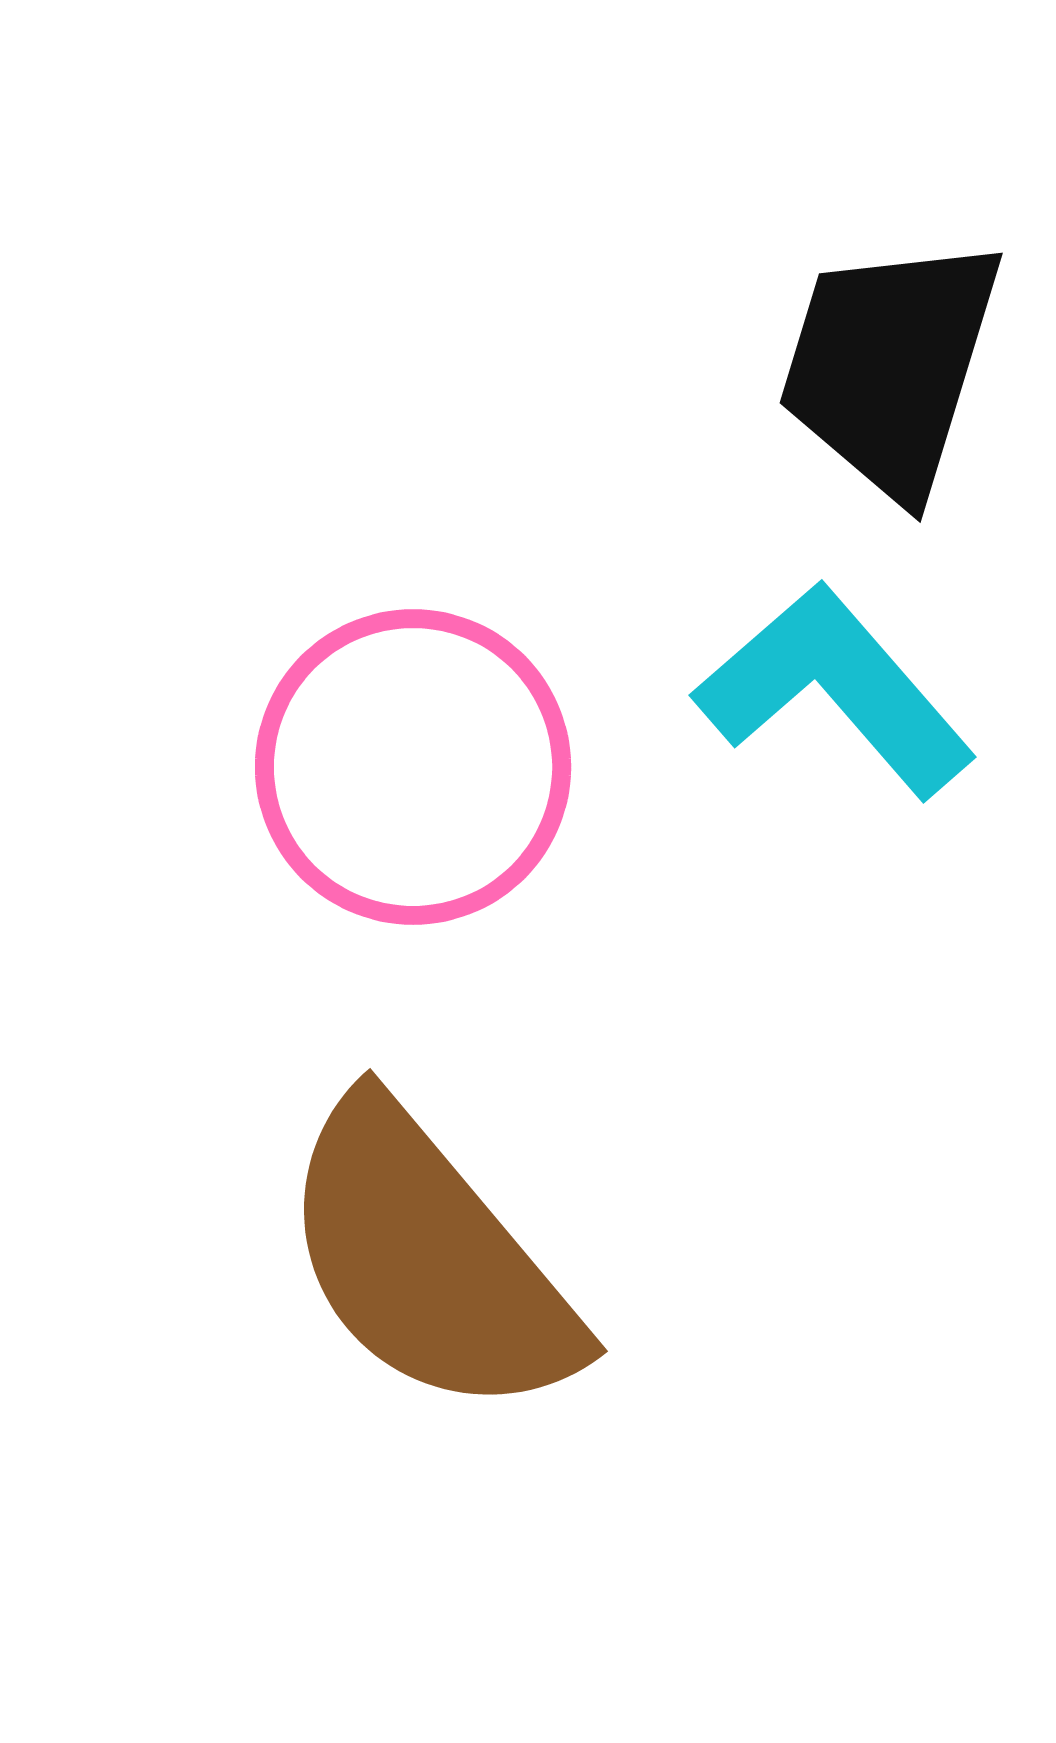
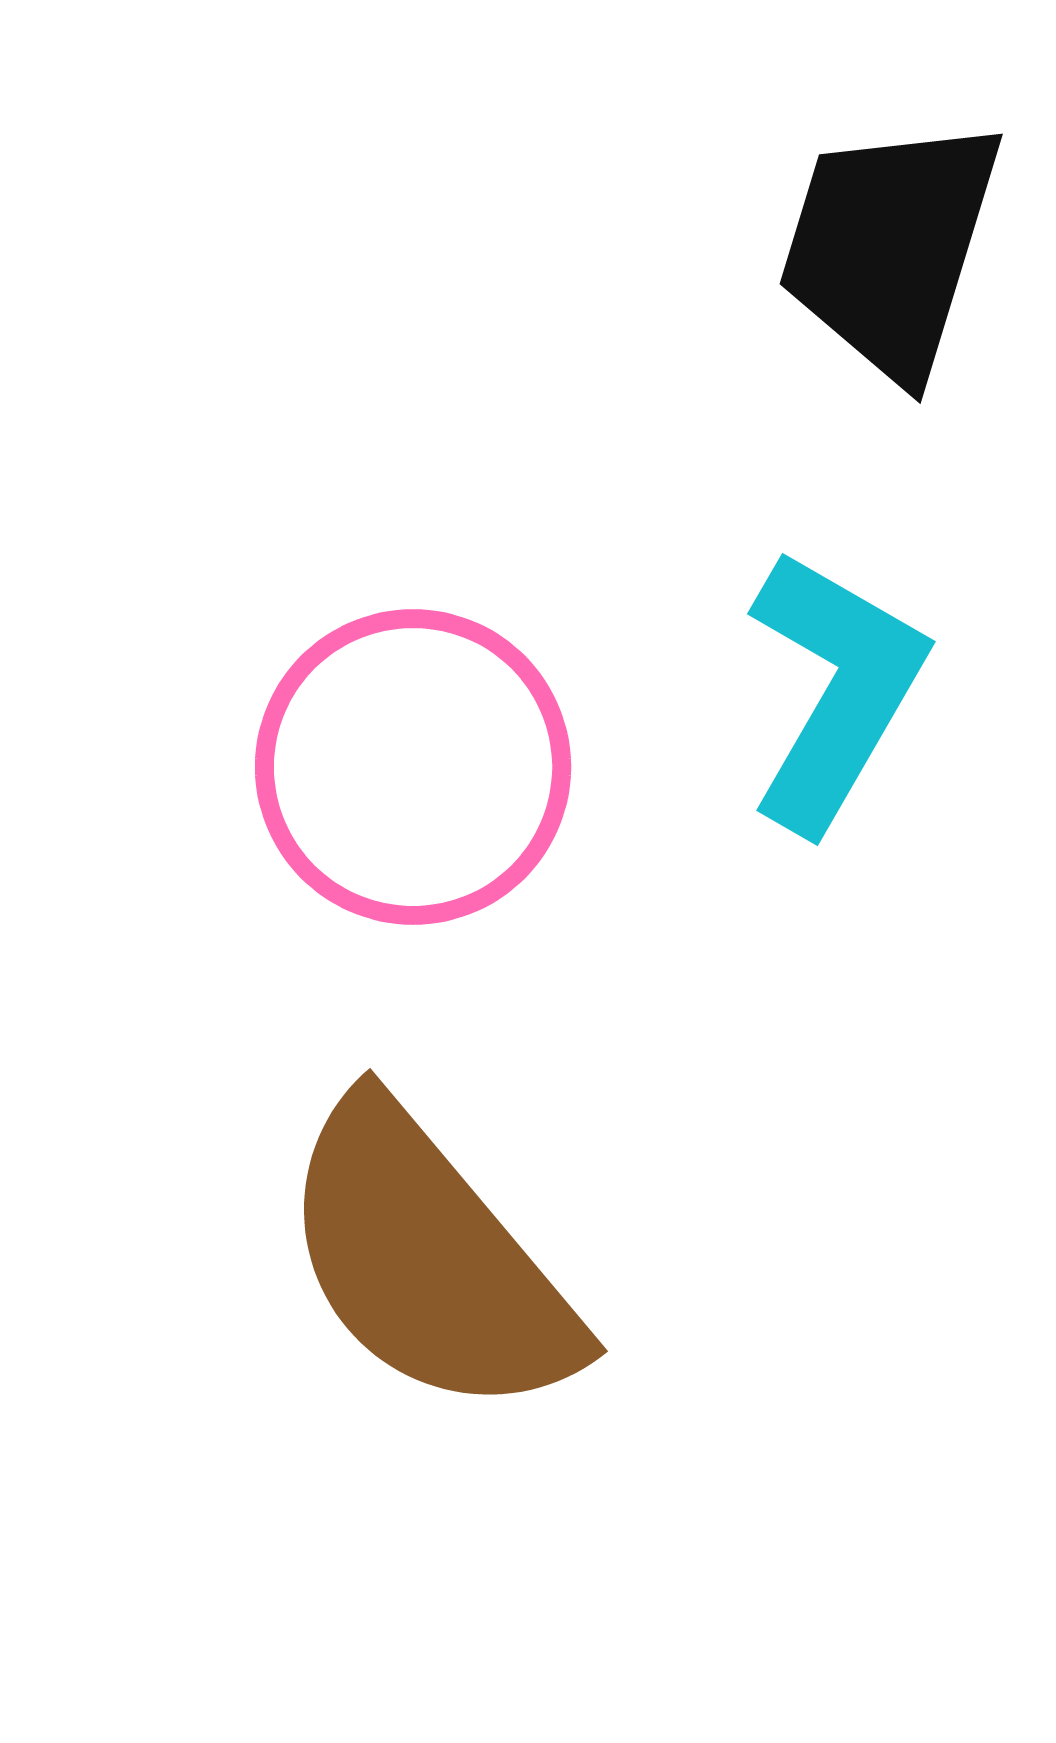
black trapezoid: moved 119 px up
cyan L-shape: rotated 71 degrees clockwise
